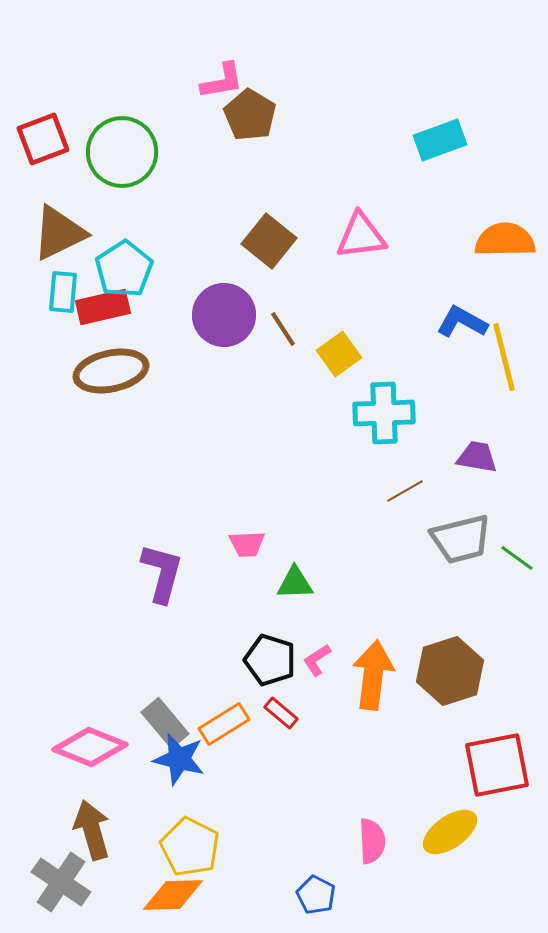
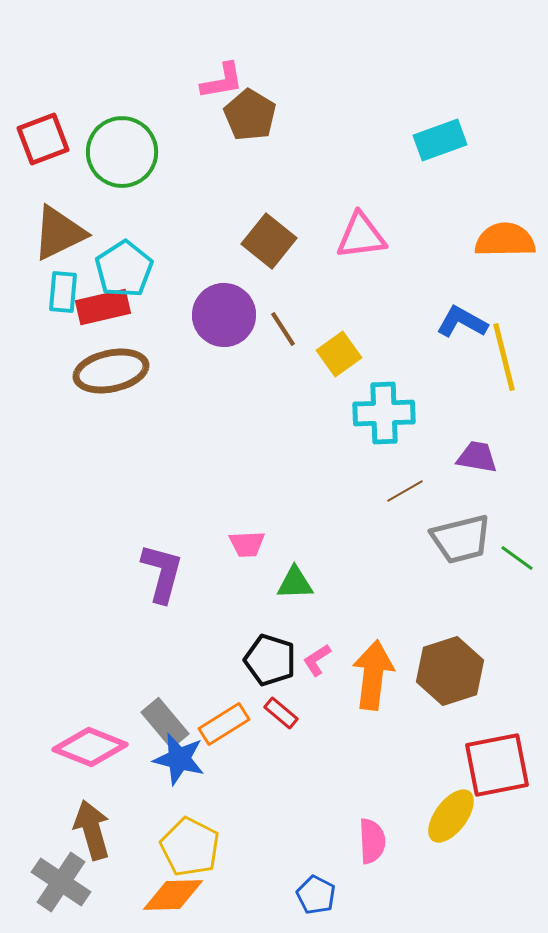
yellow ellipse at (450, 832): moved 1 px right, 16 px up; rotated 18 degrees counterclockwise
